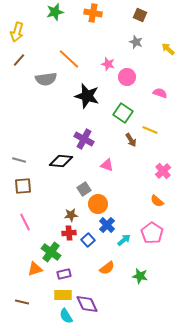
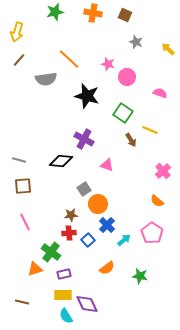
brown square at (140, 15): moved 15 px left
